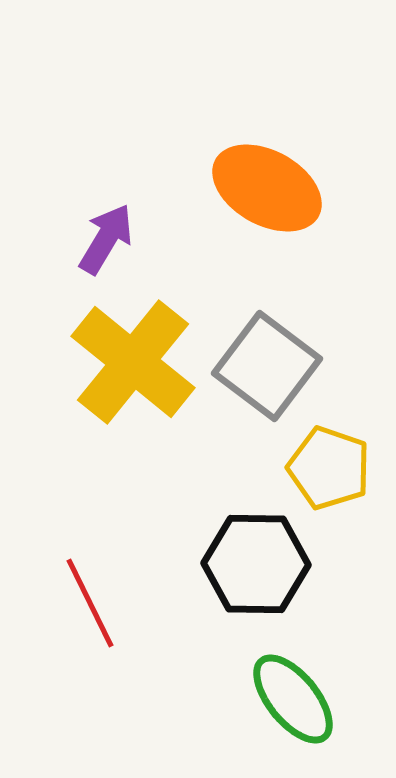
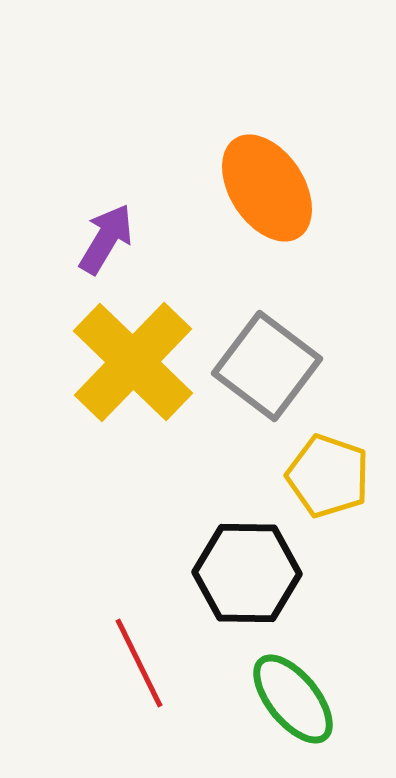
orange ellipse: rotated 28 degrees clockwise
yellow cross: rotated 5 degrees clockwise
yellow pentagon: moved 1 px left, 8 px down
black hexagon: moved 9 px left, 9 px down
red line: moved 49 px right, 60 px down
